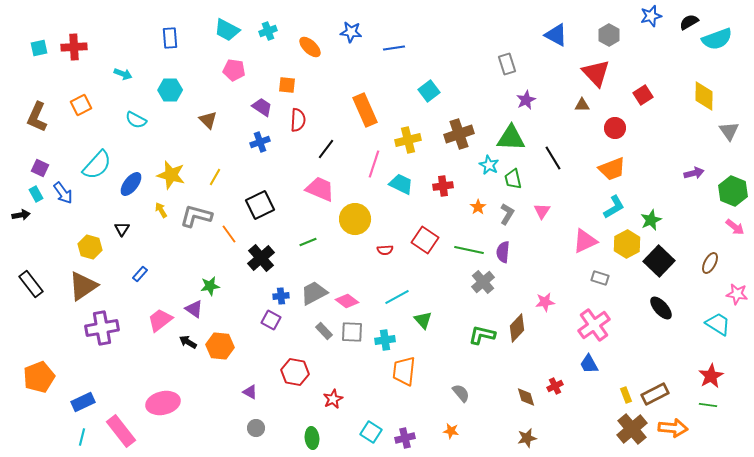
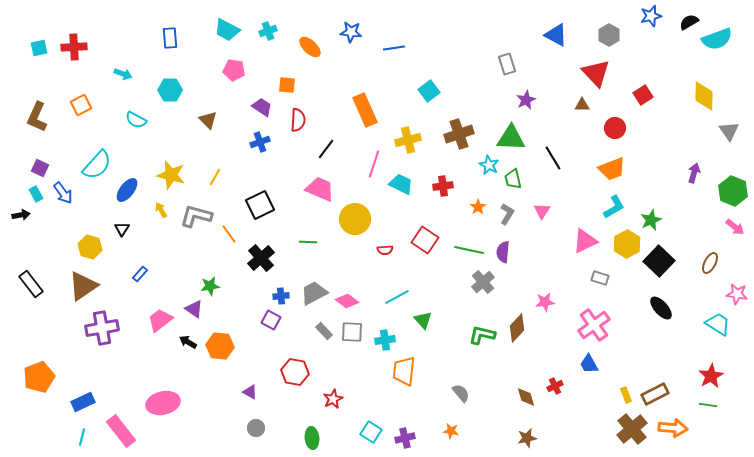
purple arrow at (694, 173): rotated 60 degrees counterclockwise
blue ellipse at (131, 184): moved 4 px left, 6 px down
green line at (308, 242): rotated 24 degrees clockwise
